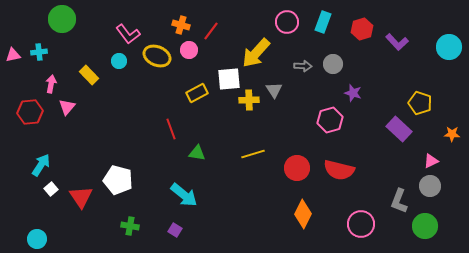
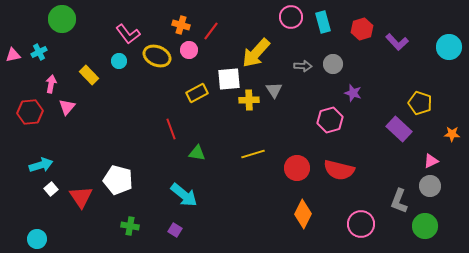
pink circle at (287, 22): moved 4 px right, 5 px up
cyan rectangle at (323, 22): rotated 35 degrees counterclockwise
cyan cross at (39, 52): rotated 21 degrees counterclockwise
cyan arrow at (41, 165): rotated 40 degrees clockwise
